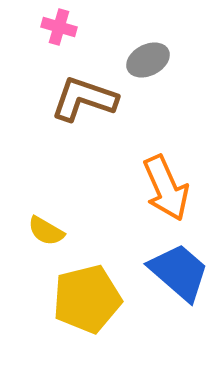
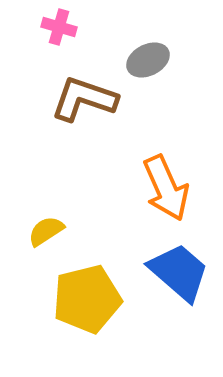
yellow semicircle: rotated 117 degrees clockwise
